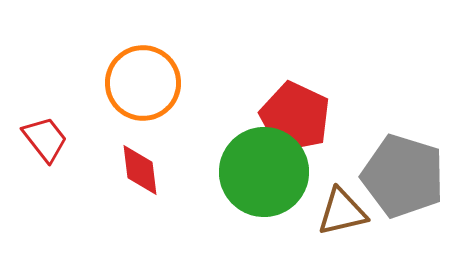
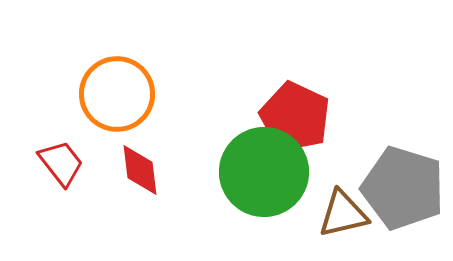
orange circle: moved 26 px left, 11 px down
red trapezoid: moved 16 px right, 24 px down
gray pentagon: moved 12 px down
brown triangle: moved 1 px right, 2 px down
